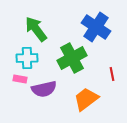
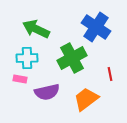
green arrow: rotated 28 degrees counterclockwise
red line: moved 2 px left
purple semicircle: moved 3 px right, 3 px down
